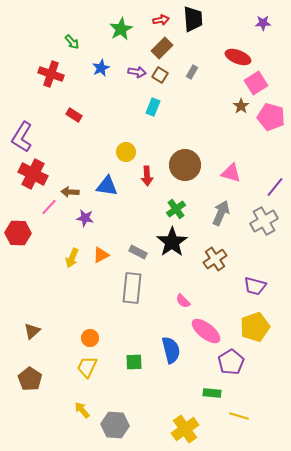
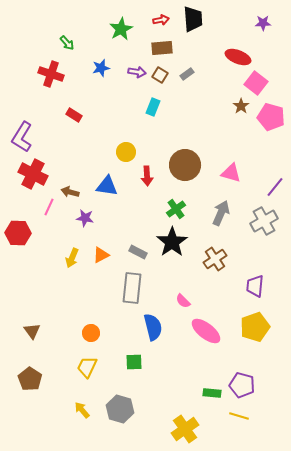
green arrow at (72, 42): moved 5 px left, 1 px down
brown rectangle at (162, 48): rotated 40 degrees clockwise
blue star at (101, 68): rotated 12 degrees clockwise
gray rectangle at (192, 72): moved 5 px left, 2 px down; rotated 24 degrees clockwise
pink square at (256, 83): rotated 20 degrees counterclockwise
brown arrow at (70, 192): rotated 12 degrees clockwise
pink line at (49, 207): rotated 18 degrees counterclockwise
purple trapezoid at (255, 286): rotated 80 degrees clockwise
brown triangle at (32, 331): rotated 24 degrees counterclockwise
orange circle at (90, 338): moved 1 px right, 5 px up
blue semicircle at (171, 350): moved 18 px left, 23 px up
purple pentagon at (231, 362): moved 11 px right, 23 px down; rotated 25 degrees counterclockwise
gray hexagon at (115, 425): moved 5 px right, 16 px up; rotated 12 degrees clockwise
